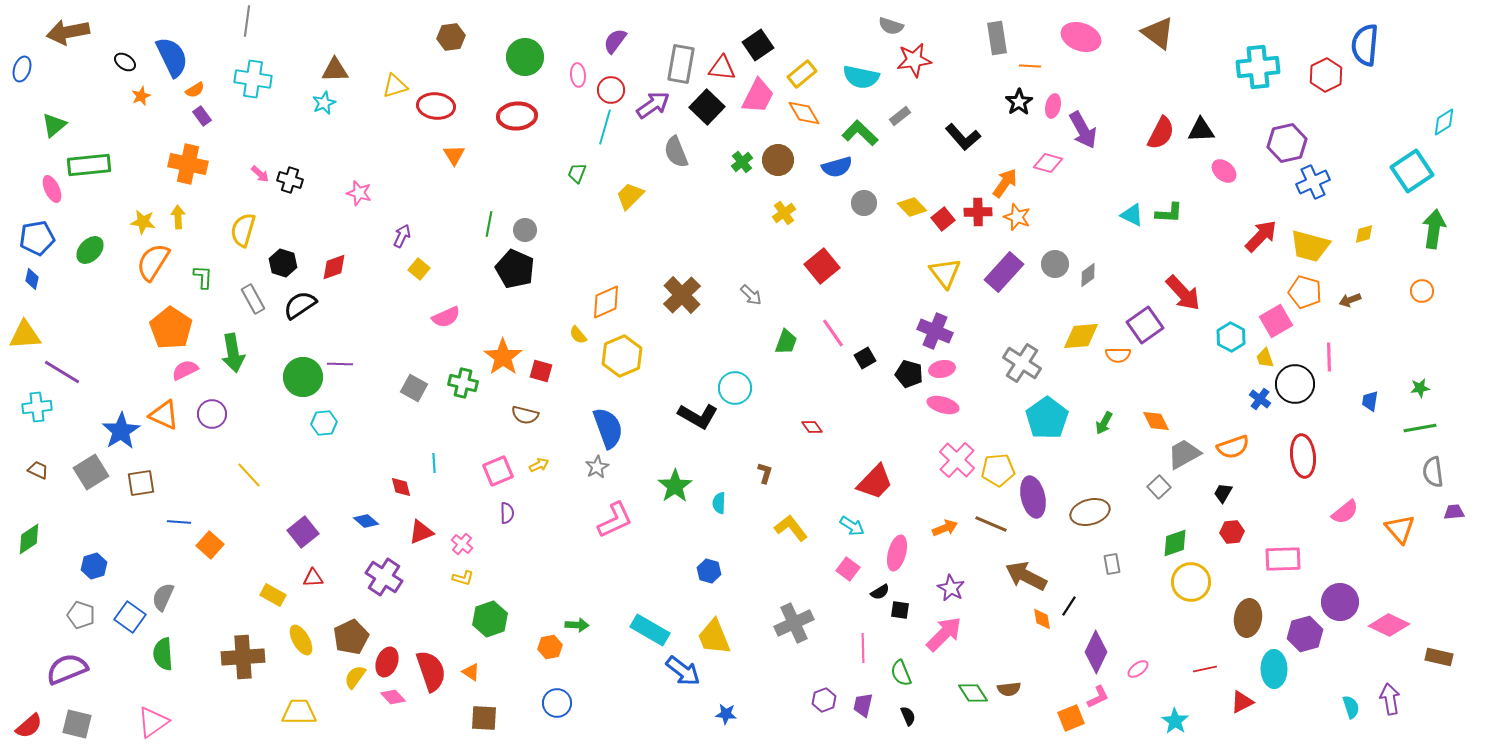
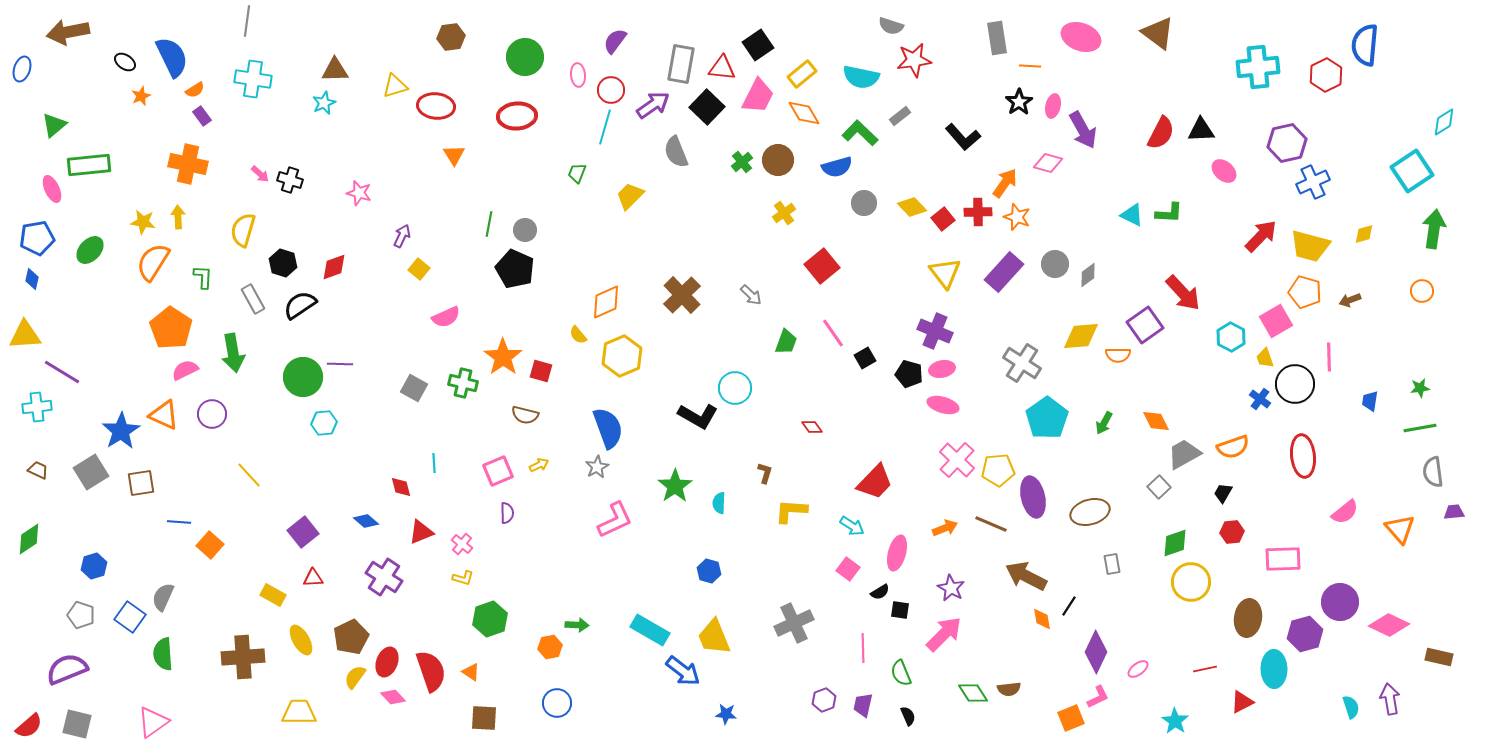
yellow L-shape at (791, 528): moved 17 px up; rotated 48 degrees counterclockwise
